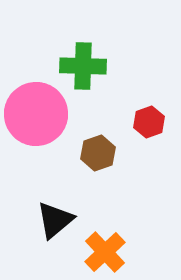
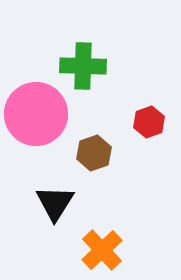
brown hexagon: moved 4 px left
black triangle: moved 17 px up; rotated 18 degrees counterclockwise
orange cross: moved 3 px left, 2 px up
